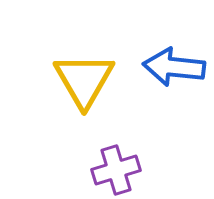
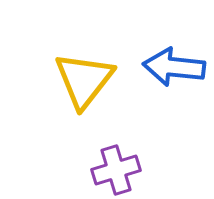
yellow triangle: rotated 8 degrees clockwise
